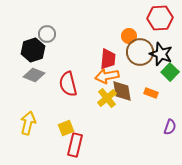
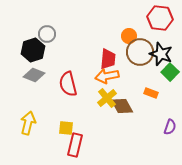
red hexagon: rotated 10 degrees clockwise
brown diamond: moved 15 px down; rotated 20 degrees counterclockwise
yellow square: rotated 28 degrees clockwise
